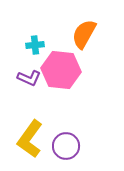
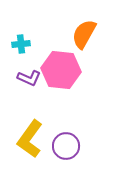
cyan cross: moved 14 px left, 1 px up
